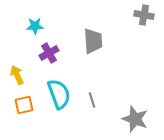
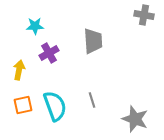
yellow arrow: moved 2 px right, 5 px up; rotated 36 degrees clockwise
cyan semicircle: moved 4 px left, 12 px down
orange square: moved 1 px left
